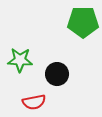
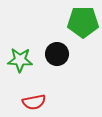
black circle: moved 20 px up
